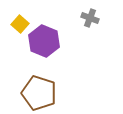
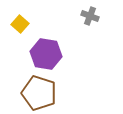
gray cross: moved 2 px up
purple hexagon: moved 2 px right, 13 px down; rotated 12 degrees counterclockwise
